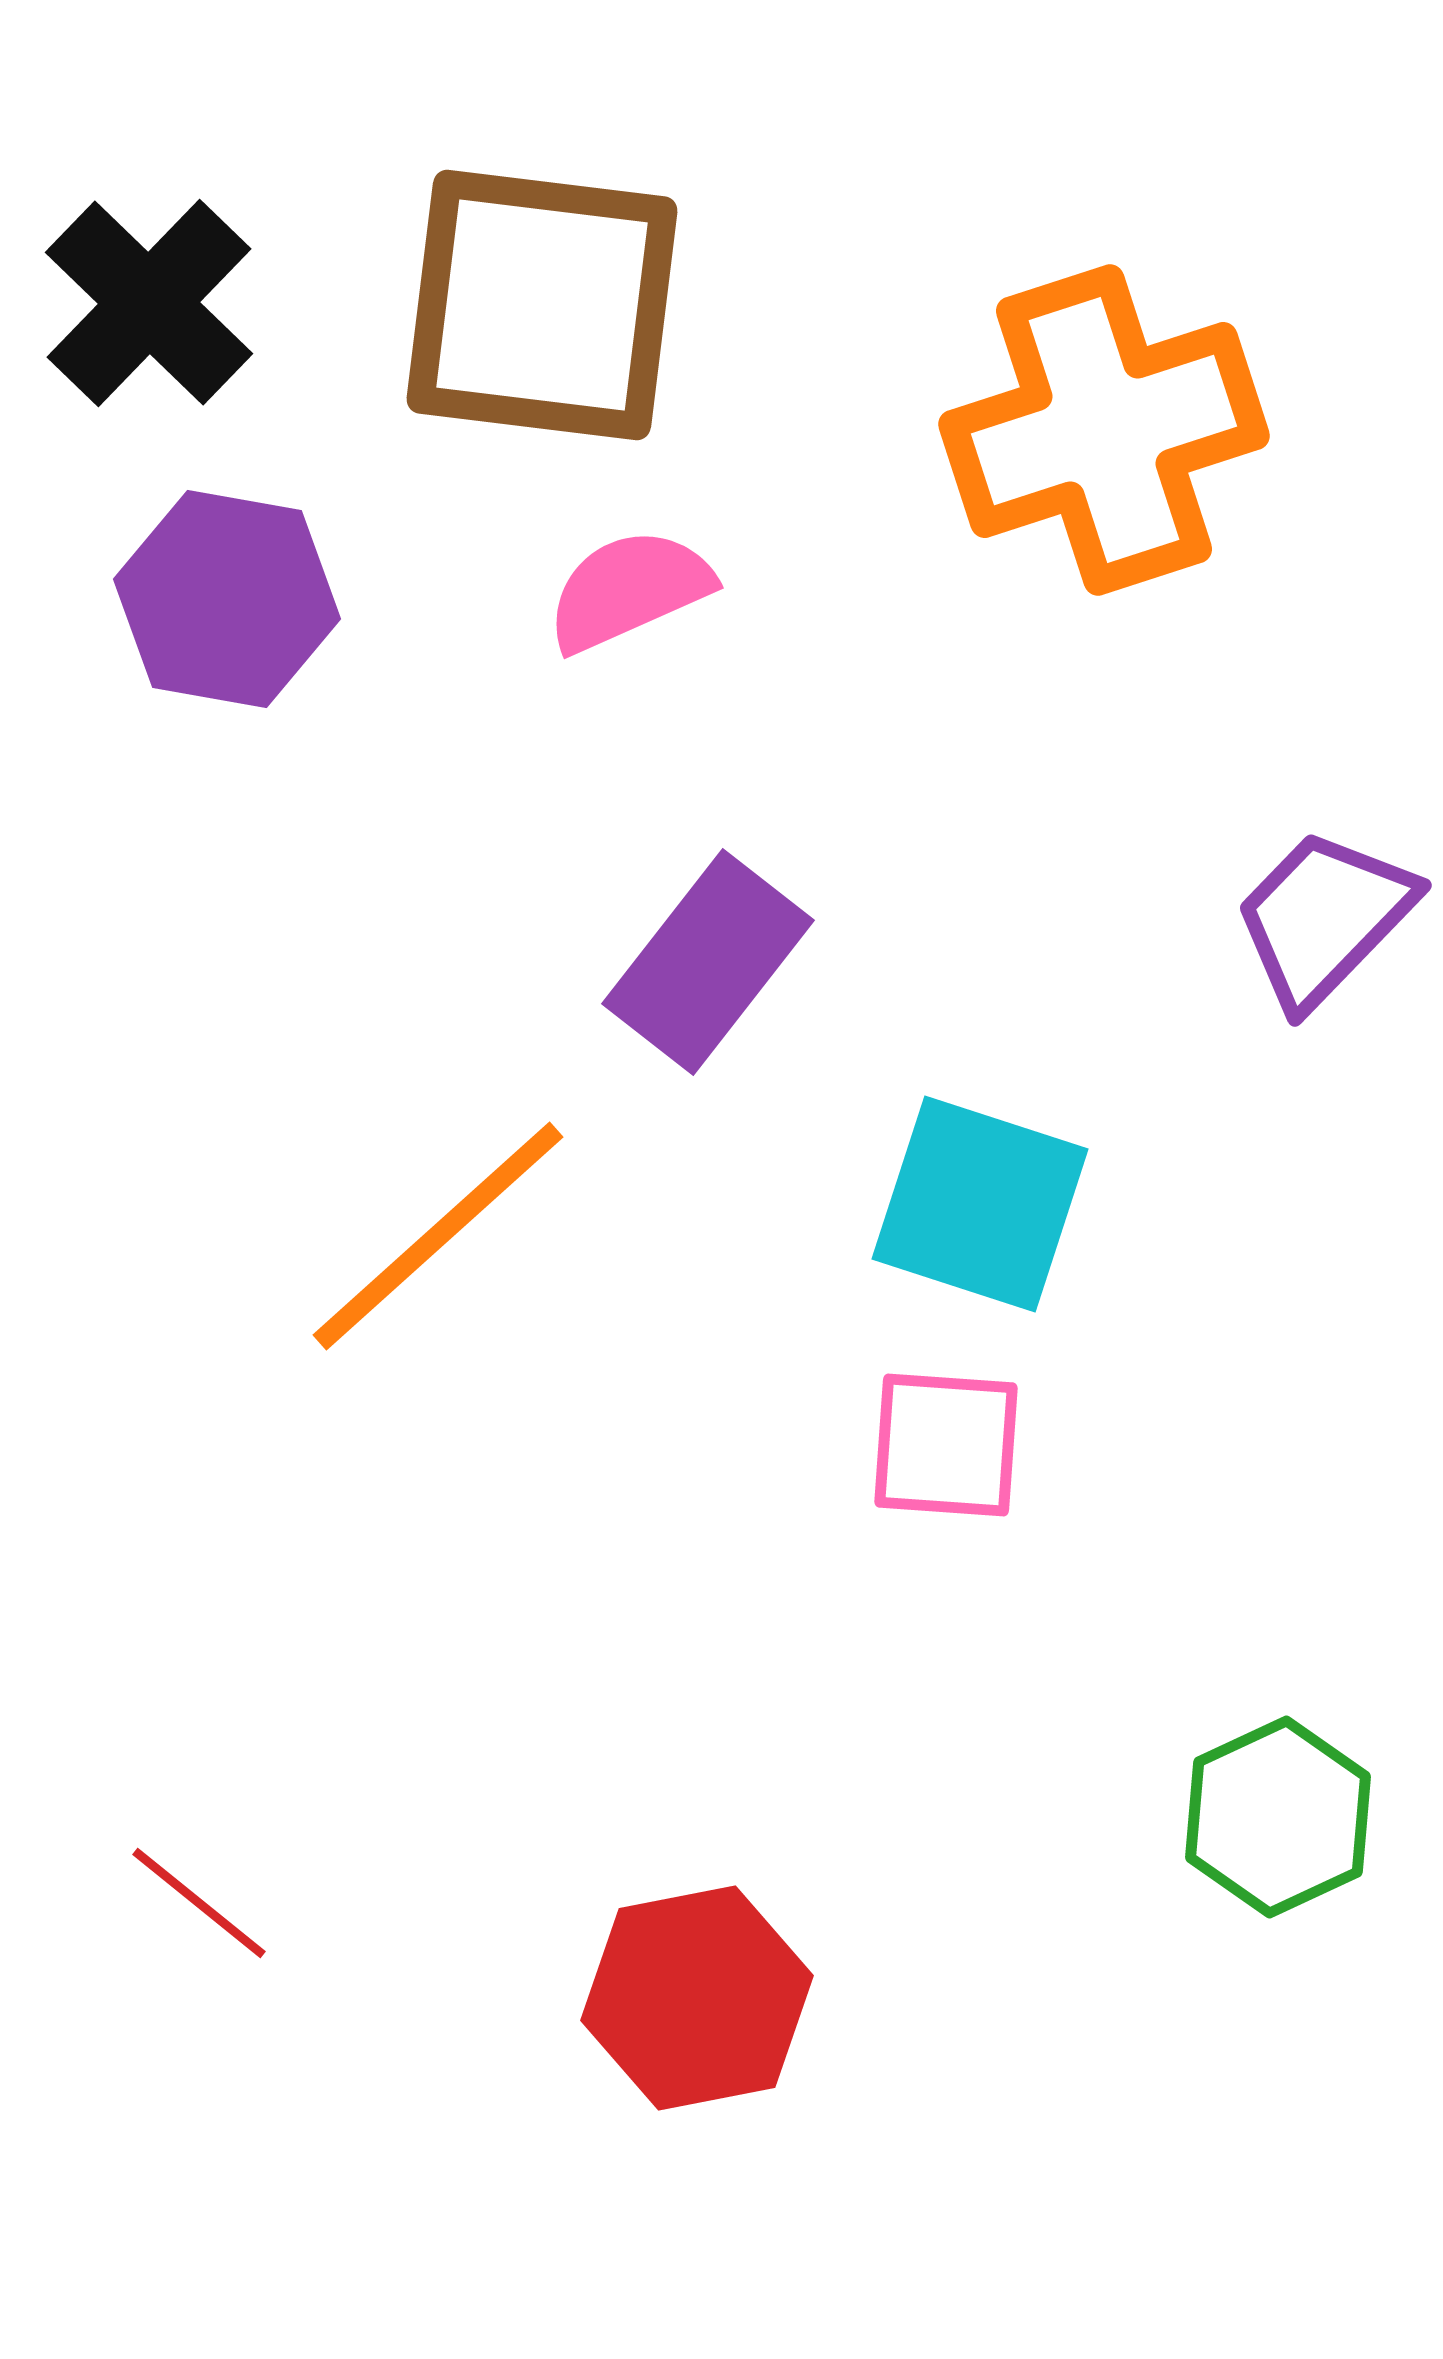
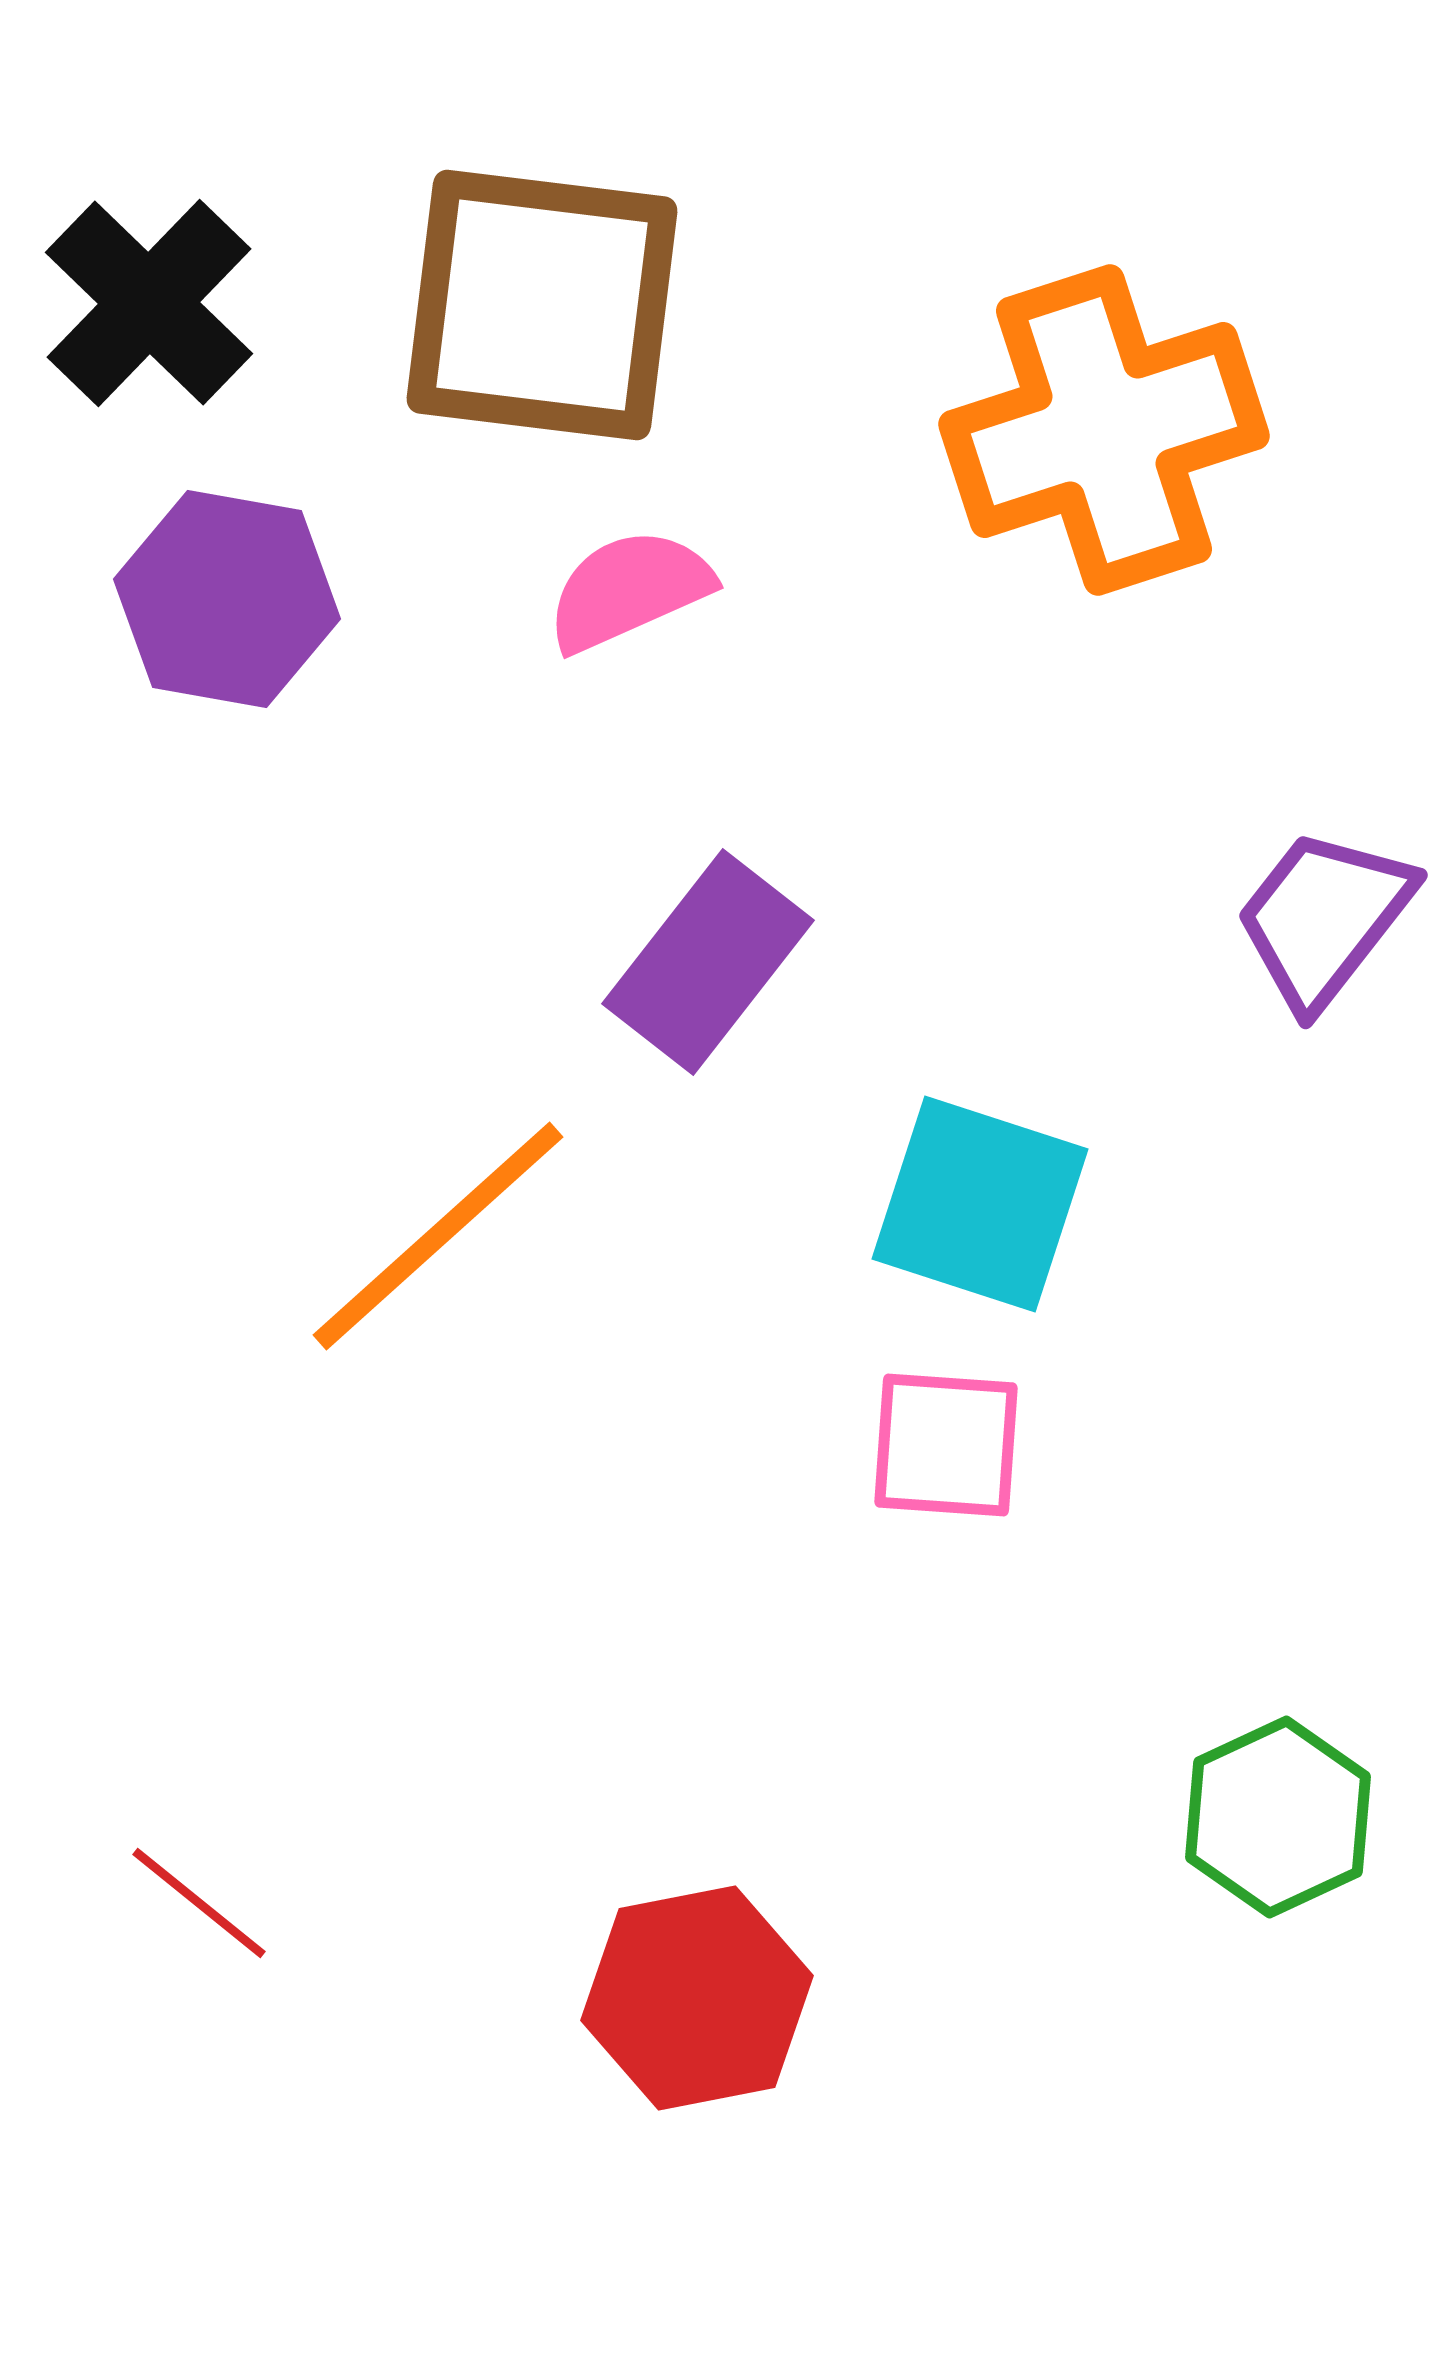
purple trapezoid: rotated 6 degrees counterclockwise
